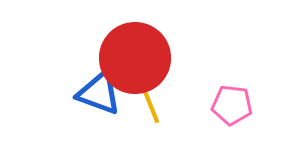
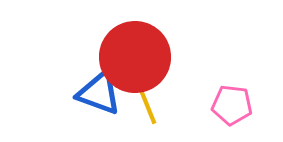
red circle: moved 1 px up
yellow line: moved 3 px left, 1 px down
